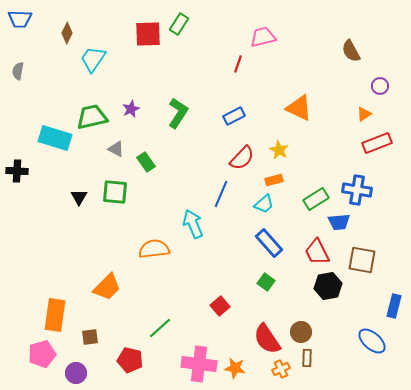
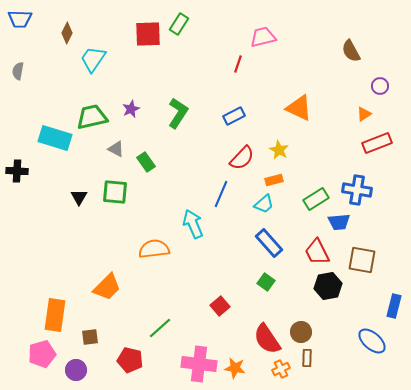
purple circle at (76, 373): moved 3 px up
